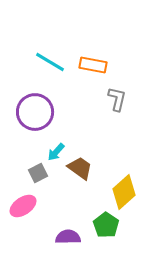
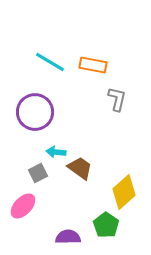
cyan arrow: rotated 54 degrees clockwise
pink ellipse: rotated 12 degrees counterclockwise
